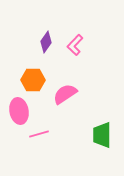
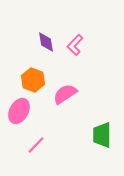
purple diamond: rotated 45 degrees counterclockwise
orange hexagon: rotated 20 degrees clockwise
pink ellipse: rotated 40 degrees clockwise
pink line: moved 3 px left, 11 px down; rotated 30 degrees counterclockwise
